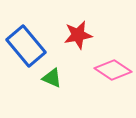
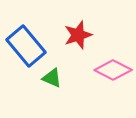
red star: rotated 8 degrees counterclockwise
pink diamond: rotated 6 degrees counterclockwise
